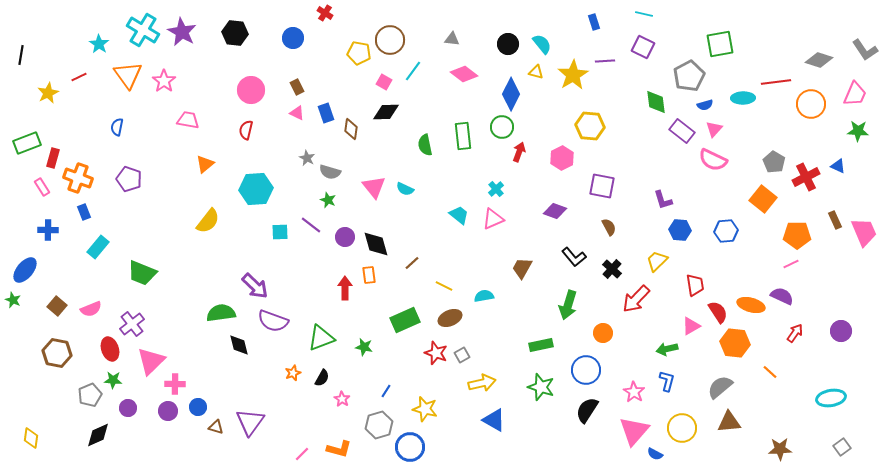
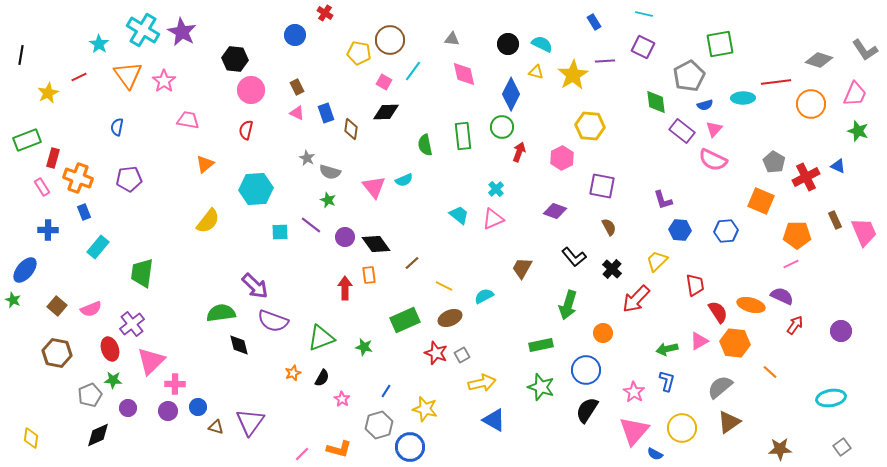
blue rectangle at (594, 22): rotated 14 degrees counterclockwise
black hexagon at (235, 33): moved 26 px down
blue circle at (293, 38): moved 2 px right, 3 px up
cyan semicircle at (542, 44): rotated 25 degrees counterclockwise
pink diamond at (464, 74): rotated 40 degrees clockwise
green star at (858, 131): rotated 15 degrees clockwise
green rectangle at (27, 143): moved 3 px up
purple pentagon at (129, 179): rotated 25 degrees counterclockwise
cyan semicircle at (405, 189): moved 1 px left, 9 px up; rotated 48 degrees counterclockwise
orange square at (763, 199): moved 2 px left, 2 px down; rotated 16 degrees counterclockwise
black diamond at (376, 244): rotated 20 degrees counterclockwise
green trapezoid at (142, 273): rotated 76 degrees clockwise
cyan semicircle at (484, 296): rotated 18 degrees counterclockwise
pink triangle at (691, 326): moved 8 px right, 15 px down
red arrow at (795, 333): moved 8 px up
brown triangle at (729, 422): rotated 30 degrees counterclockwise
